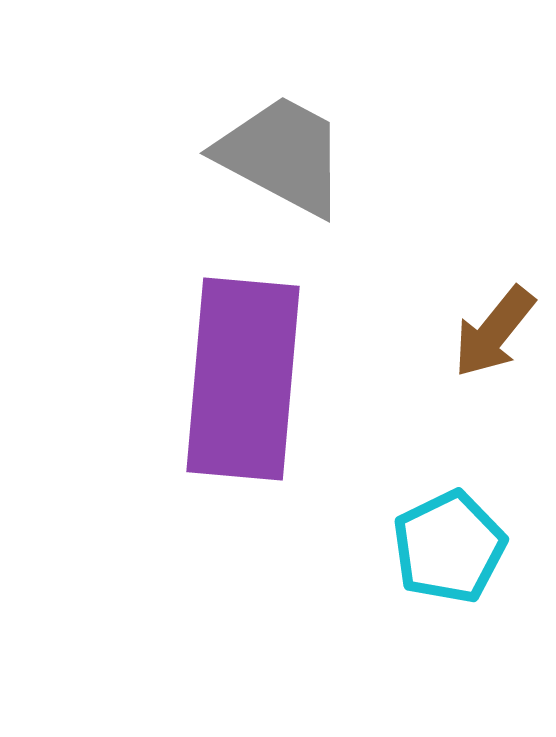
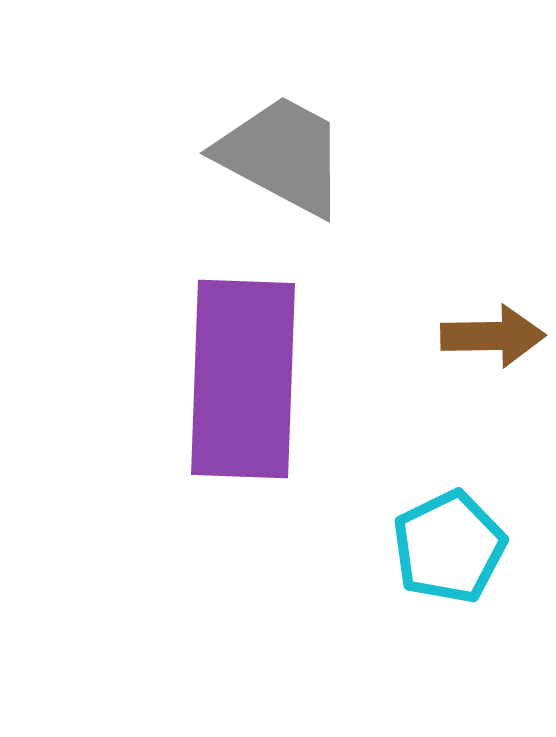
brown arrow: moved 1 px left, 4 px down; rotated 130 degrees counterclockwise
purple rectangle: rotated 3 degrees counterclockwise
